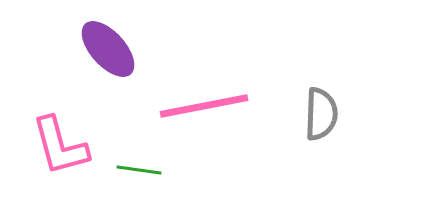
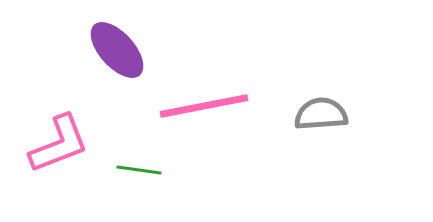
purple ellipse: moved 9 px right, 1 px down
gray semicircle: rotated 96 degrees counterclockwise
pink L-shape: moved 1 px left, 2 px up; rotated 96 degrees counterclockwise
